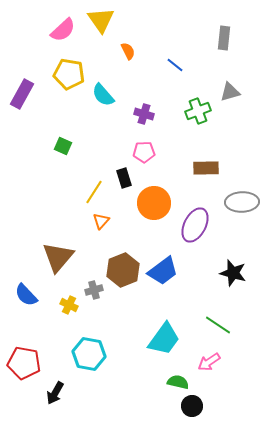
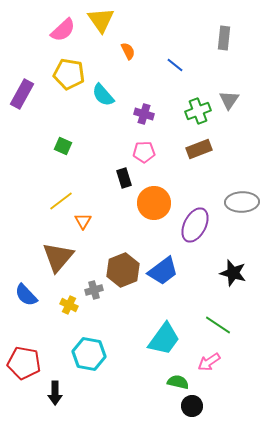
gray triangle: moved 1 px left, 8 px down; rotated 40 degrees counterclockwise
brown rectangle: moved 7 px left, 19 px up; rotated 20 degrees counterclockwise
yellow line: moved 33 px left, 9 px down; rotated 20 degrees clockwise
orange triangle: moved 18 px left; rotated 12 degrees counterclockwise
black arrow: rotated 30 degrees counterclockwise
